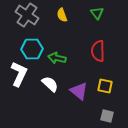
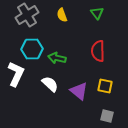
gray cross: rotated 25 degrees clockwise
white L-shape: moved 3 px left
